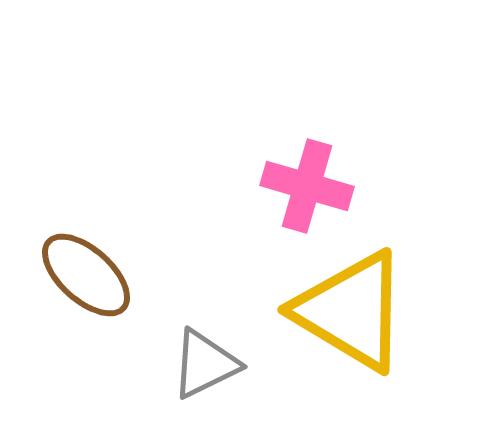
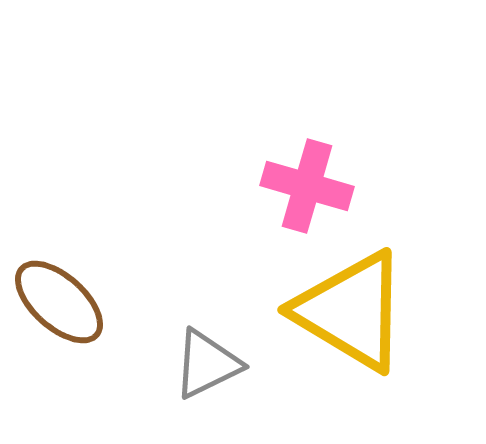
brown ellipse: moved 27 px left, 27 px down
gray triangle: moved 2 px right
